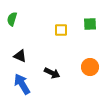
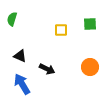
black arrow: moved 5 px left, 4 px up
